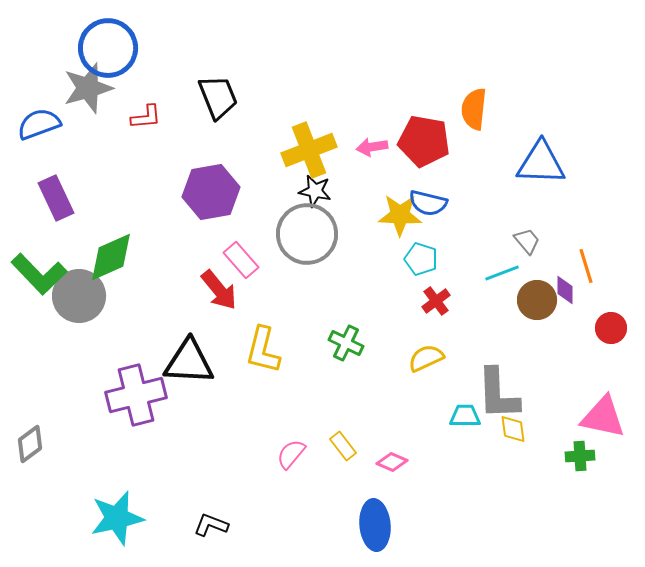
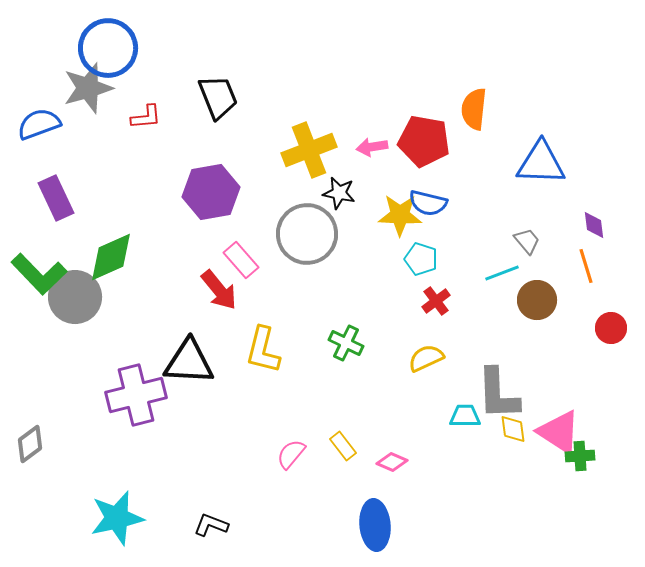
black star at (315, 191): moved 24 px right, 2 px down
purple diamond at (565, 290): moved 29 px right, 65 px up; rotated 8 degrees counterclockwise
gray circle at (79, 296): moved 4 px left, 1 px down
pink triangle at (603, 417): moved 44 px left, 15 px down; rotated 21 degrees clockwise
